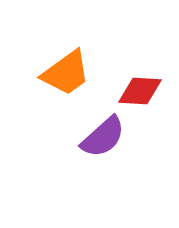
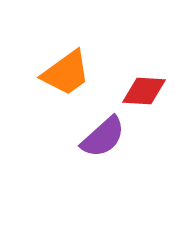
red diamond: moved 4 px right
